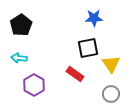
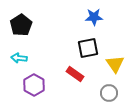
blue star: moved 1 px up
yellow triangle: moved 4 px right
gray circle: moved 2 px left, 1 px up
